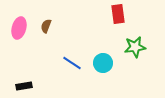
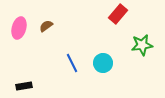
red rectangle: rotated 48 degrees clockwise
brown semicircle: rotated 32 degrees clockwise
green star: moved 7 px right, 2 px up
blue line: rotated 30 degrees clockwise
